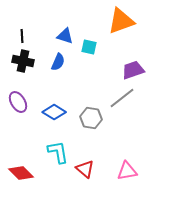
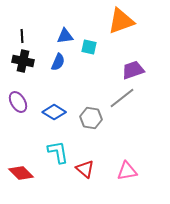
blue triangle: rotated 24 degrees counterclockwise
